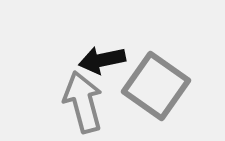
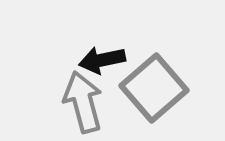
gray square: moved 2 px left, 2 px down; rotated 14 degrees clockwise
